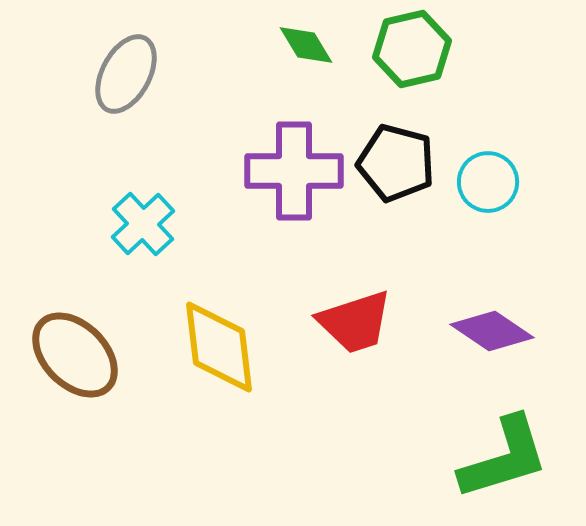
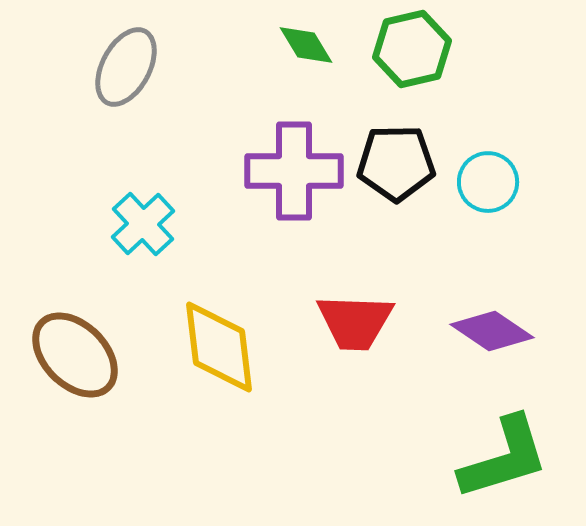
gray ellipse: moved 7 px up
black pentagon: rotated 16 degrees counterclockwise
red trapezoid: rotated 20 degrees clockwise
